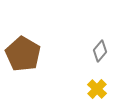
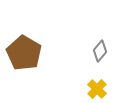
brown pentagon: moved 1 px right, 1 px up
